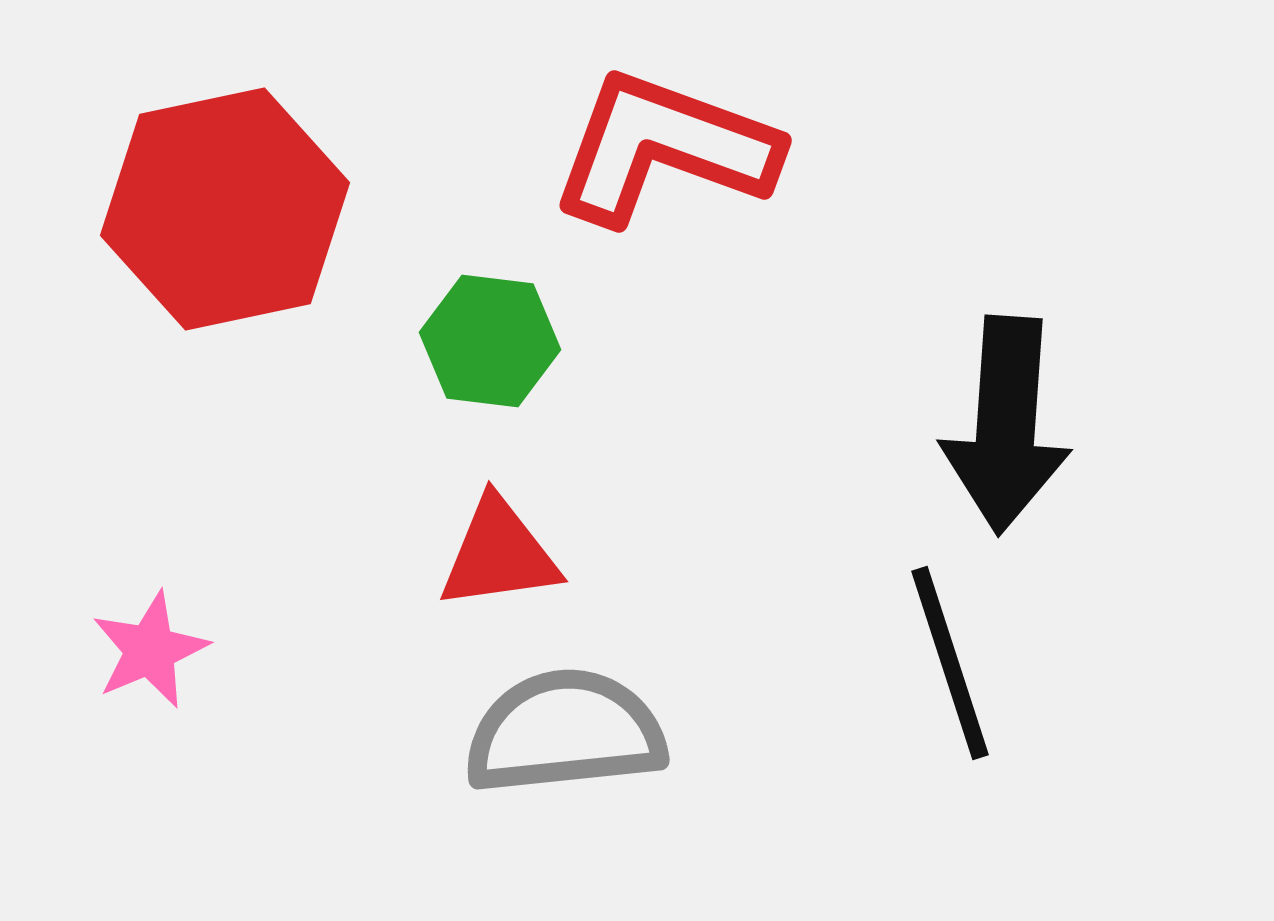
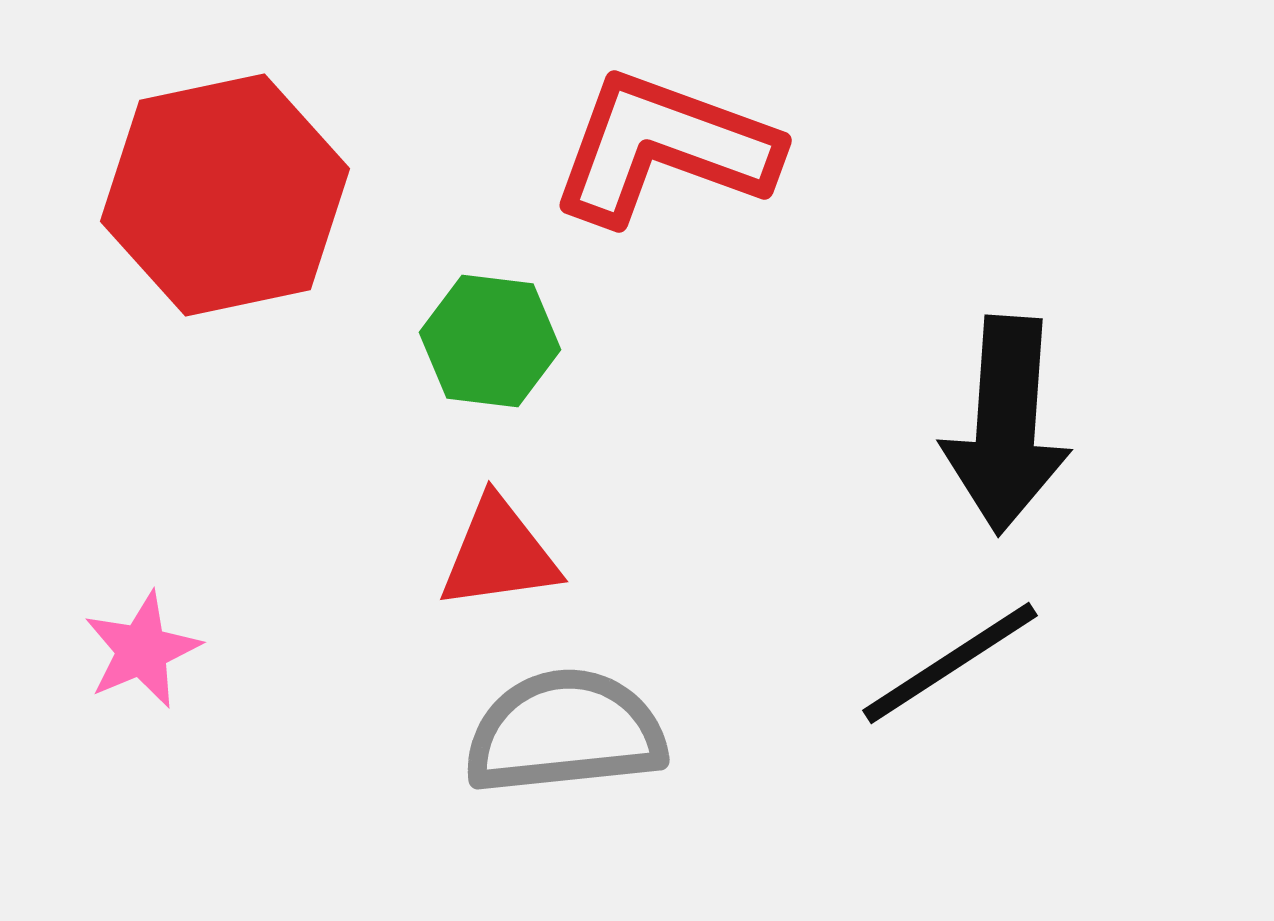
red hexagon: moved 14 px up
pink star: moved 8 px left
black line: rotated 75 degrees clockwise
